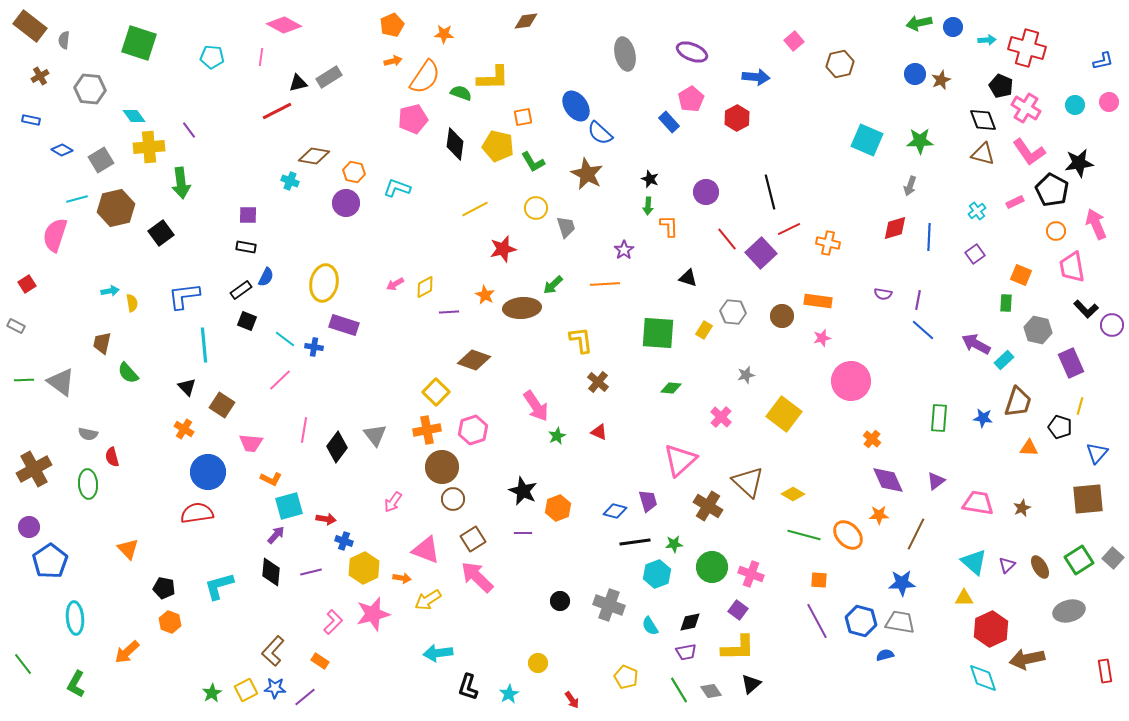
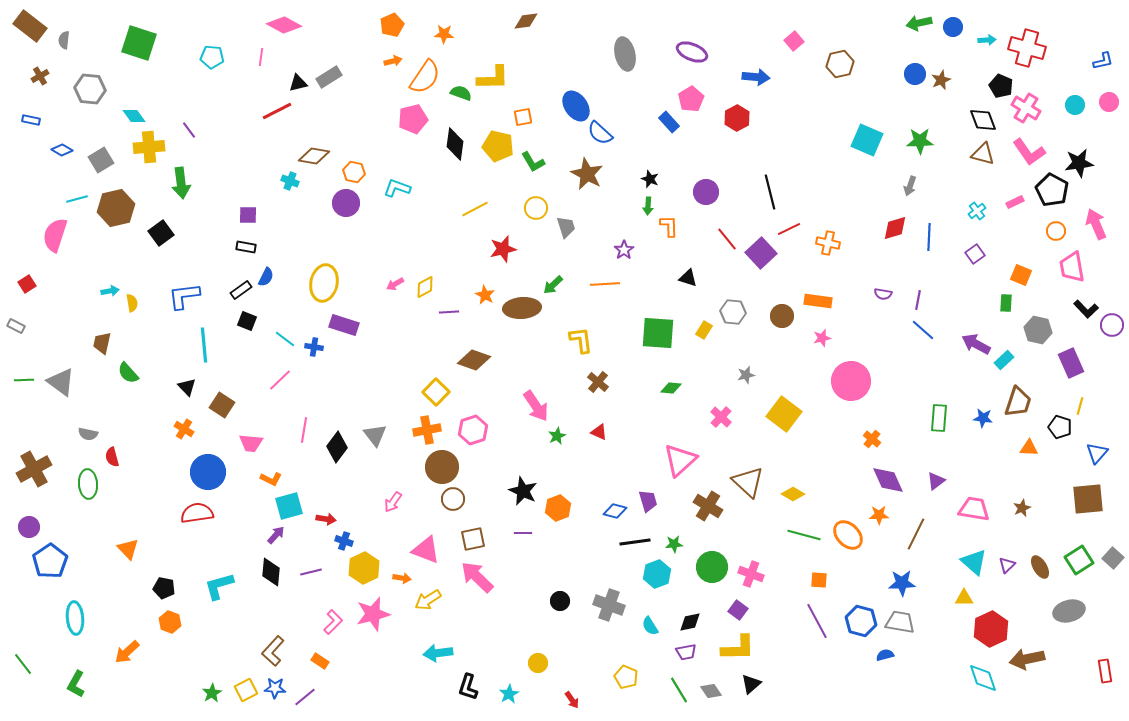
pink trapezoid at (978, 503): moved 4 px left, 6 px down
brown square at (473, 539): rotated 20 degrees clockwise
